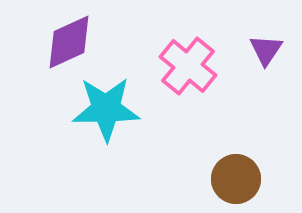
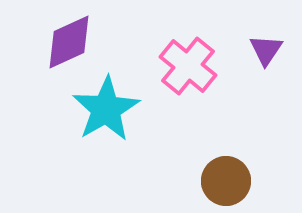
cyan star: rotated 30 degrees counterclockwise
brown circle: moved 10 px left, 2 px down
